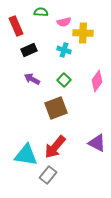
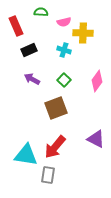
purple triangle: moved 1 px left, 4 px up
gray rectangle: rotated 30 degrees counterclockwise
